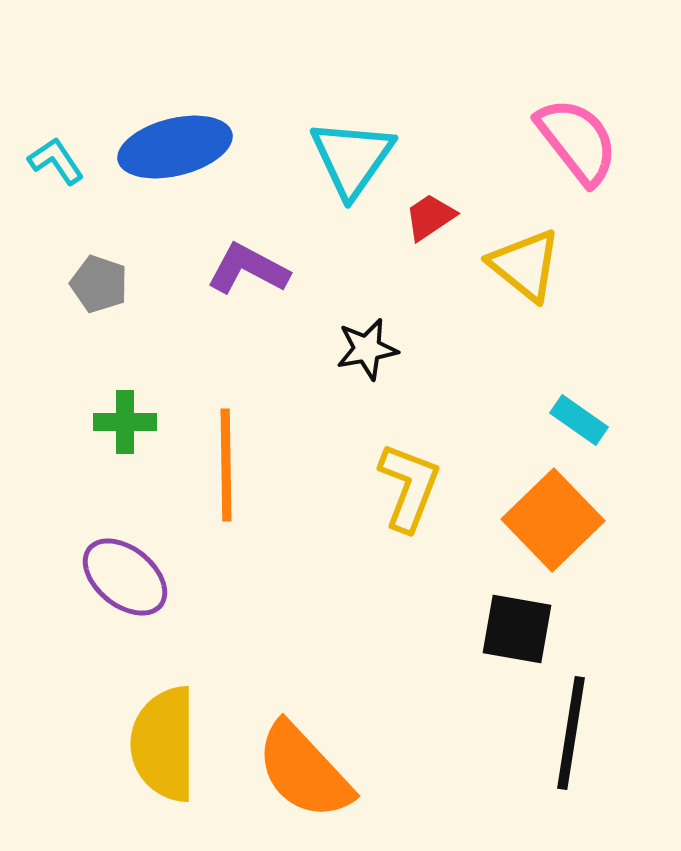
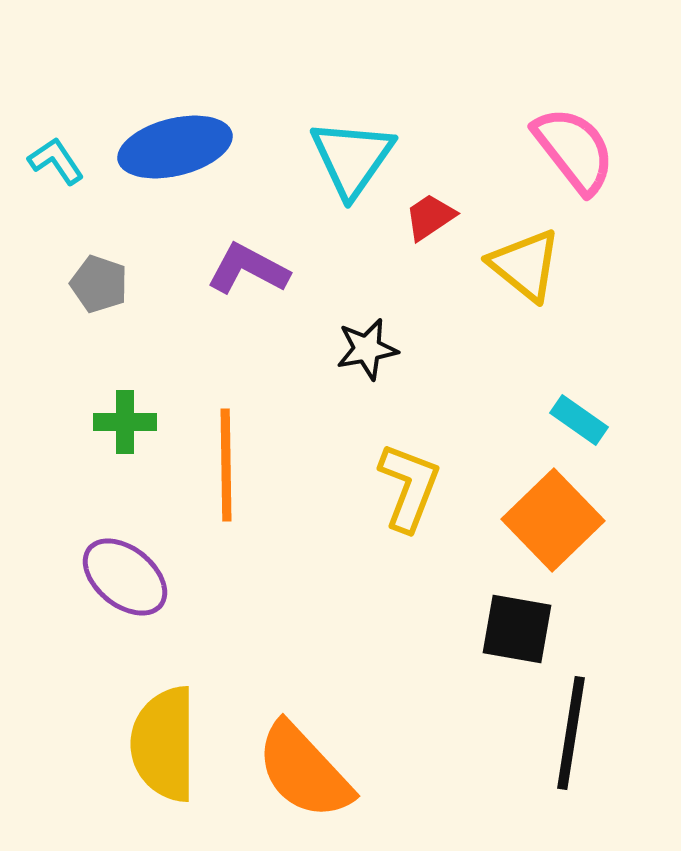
pink semicircle: moved 3 px left, 9 px down
